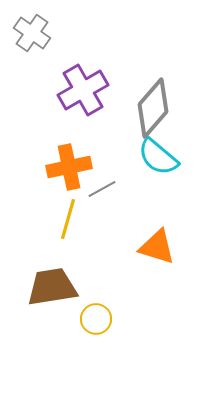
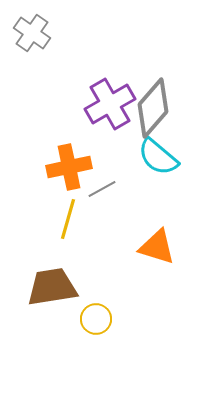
purple cross: moved 27 px right, 14 px down
